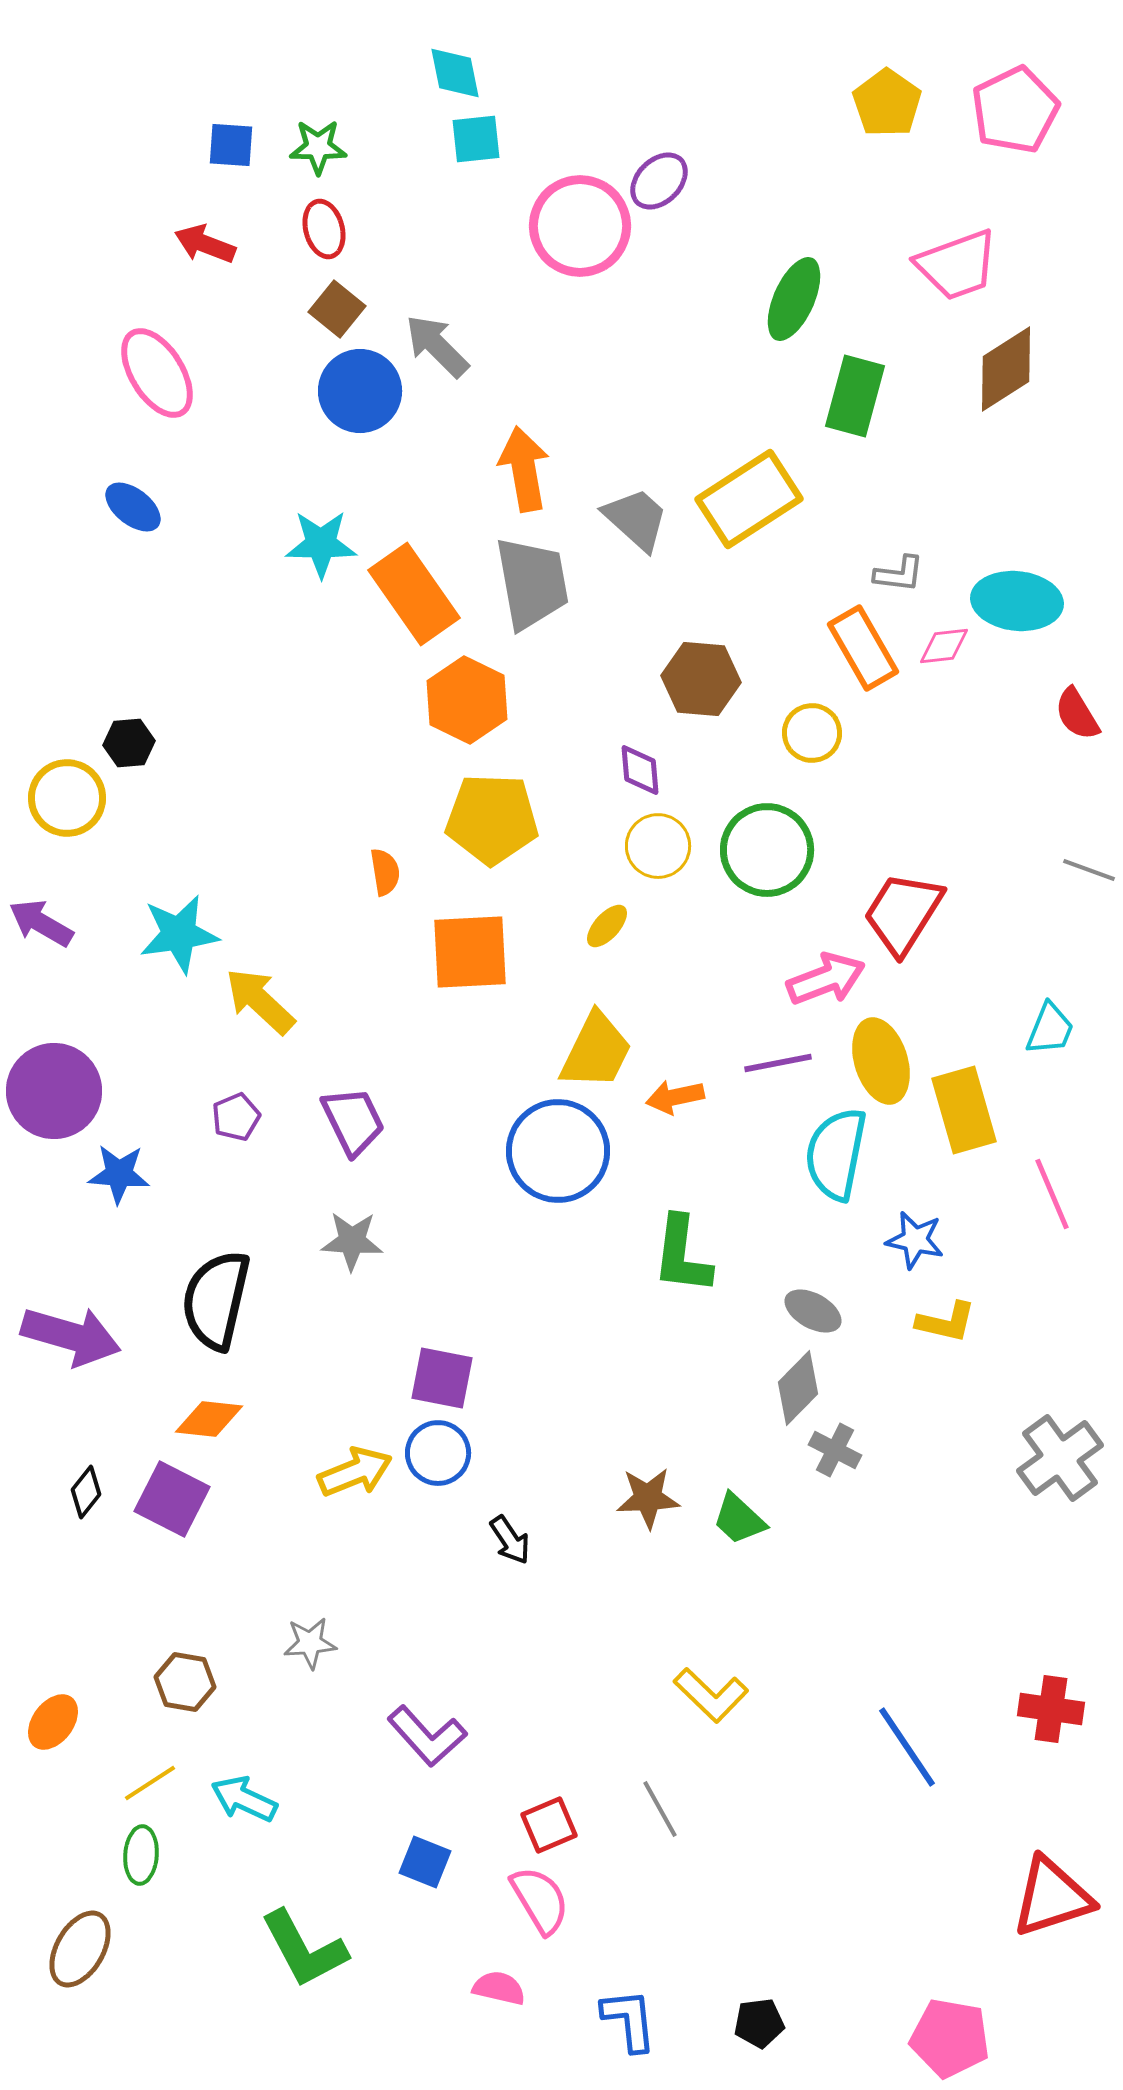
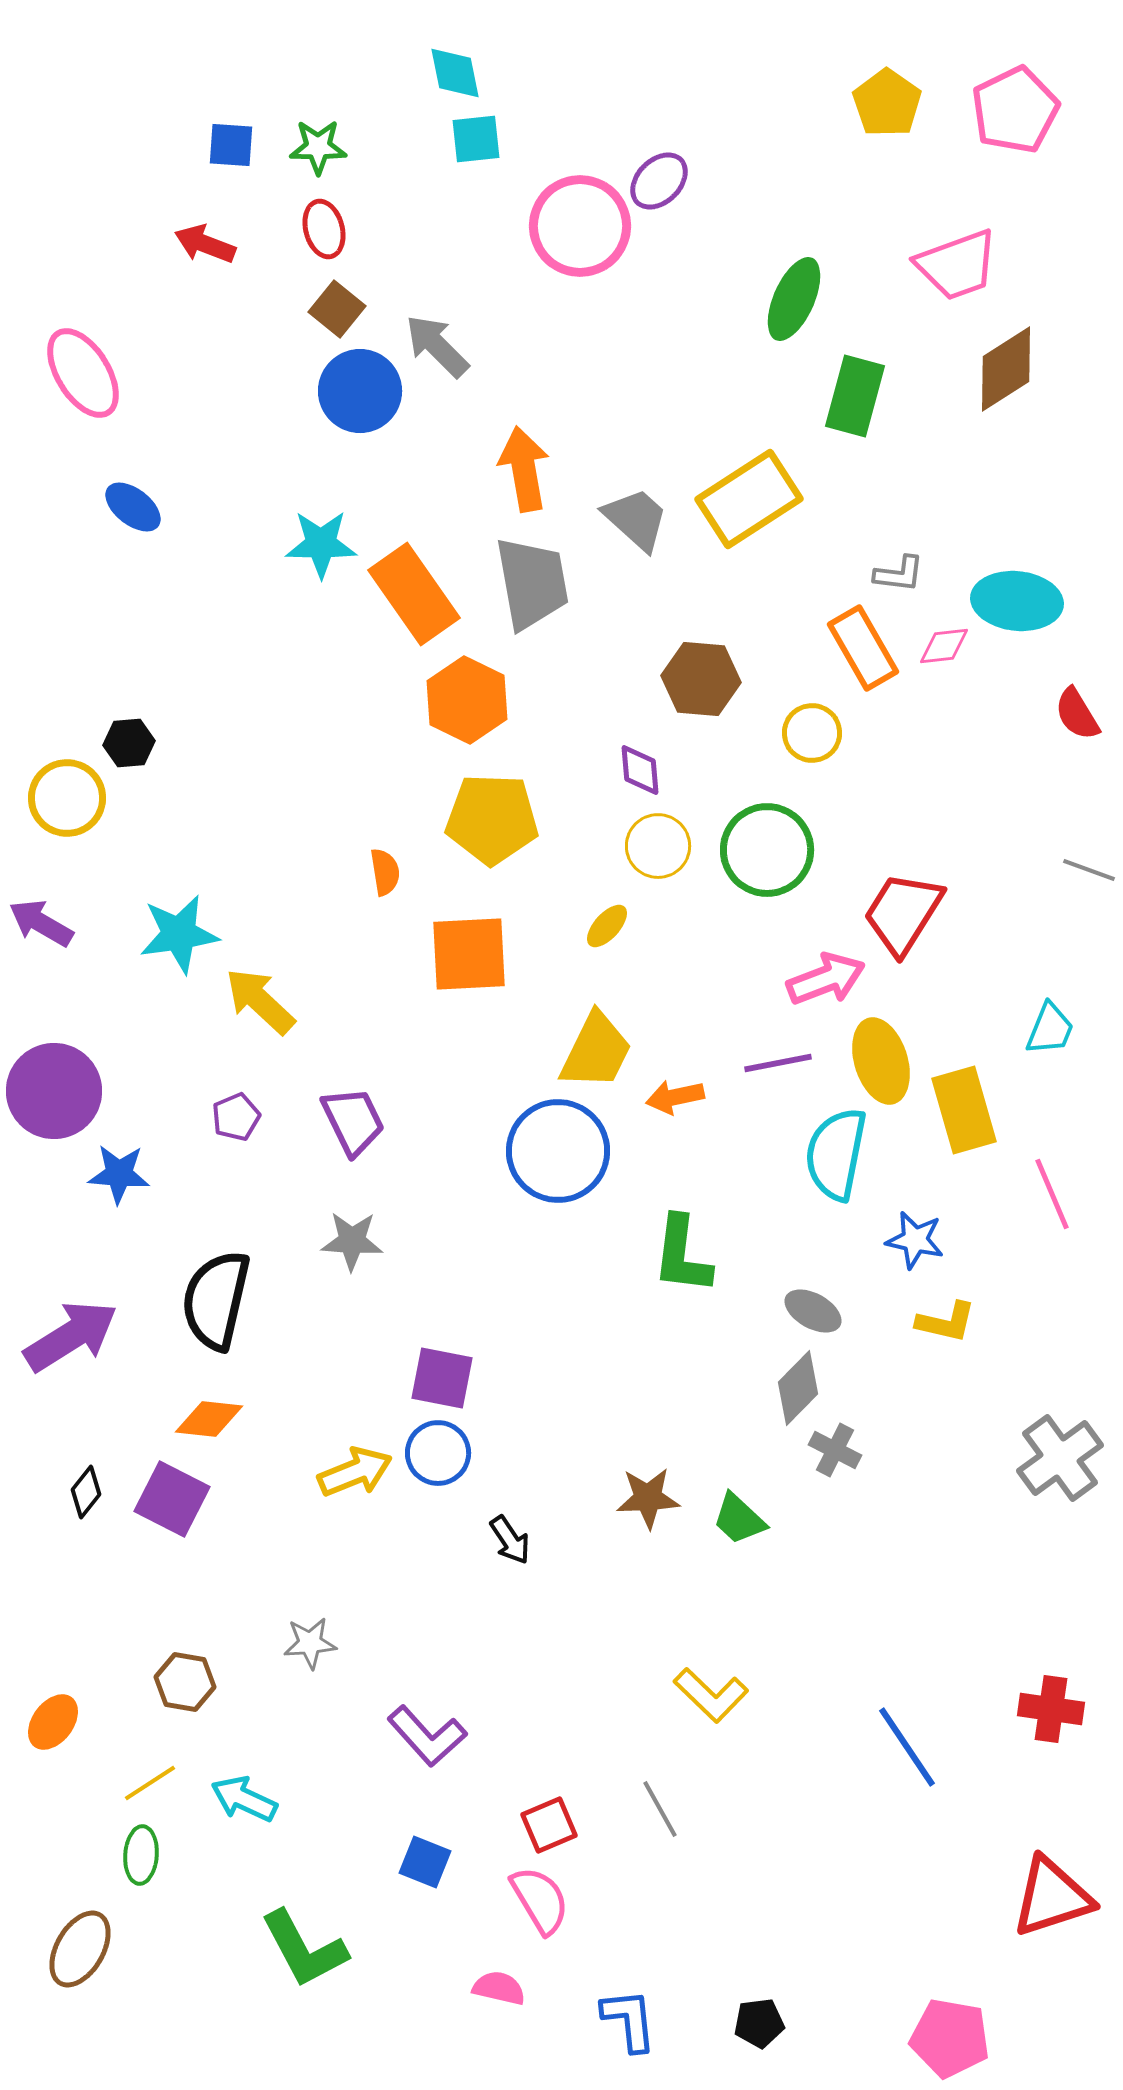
pink ellipse at (157, 373): moved 74 px left
orange square at (470, 952): moved 1 px left, 2 px down
purple arrow at (71, 1336): rotated 48 degrees counterclockwise
